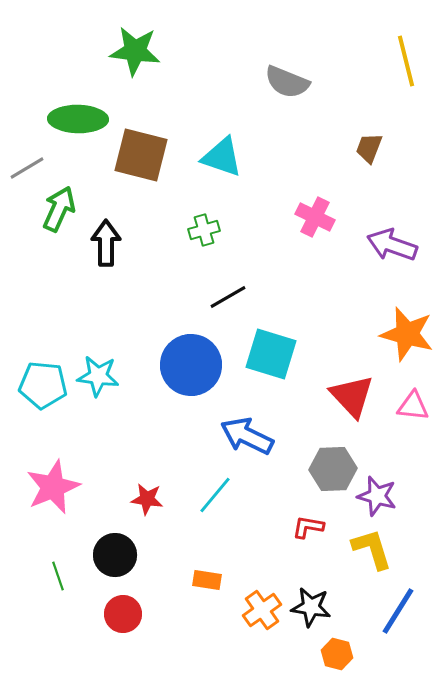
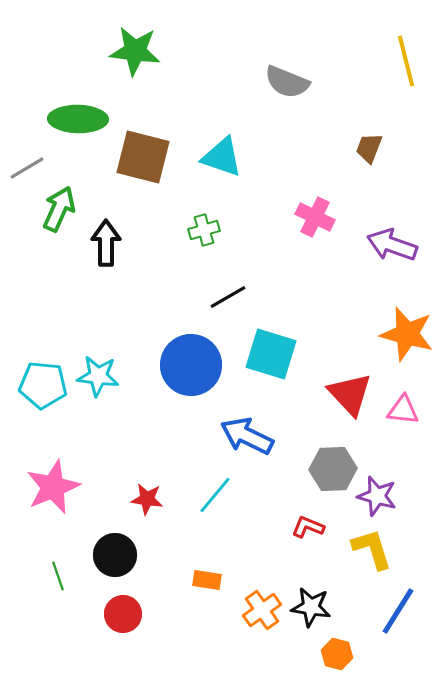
brown square: moved 2 px right, 2 px down
red triangle: moved 2 px left, 2 px up
pink triangle: moved 10 px left, 4 px down
red L-shape: rotated 12 degrees clockwise
